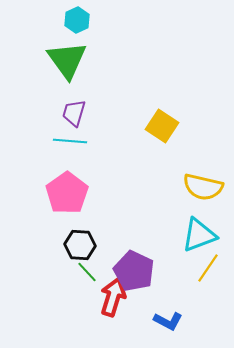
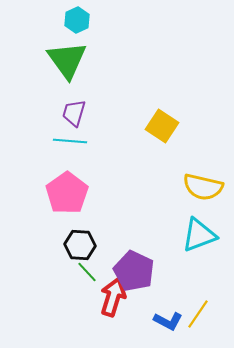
yellow line: moved 10 px left, 46 px down
